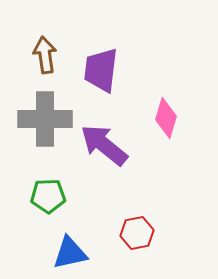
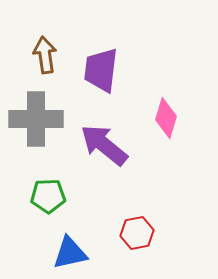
gray cross: moved 9 px left
